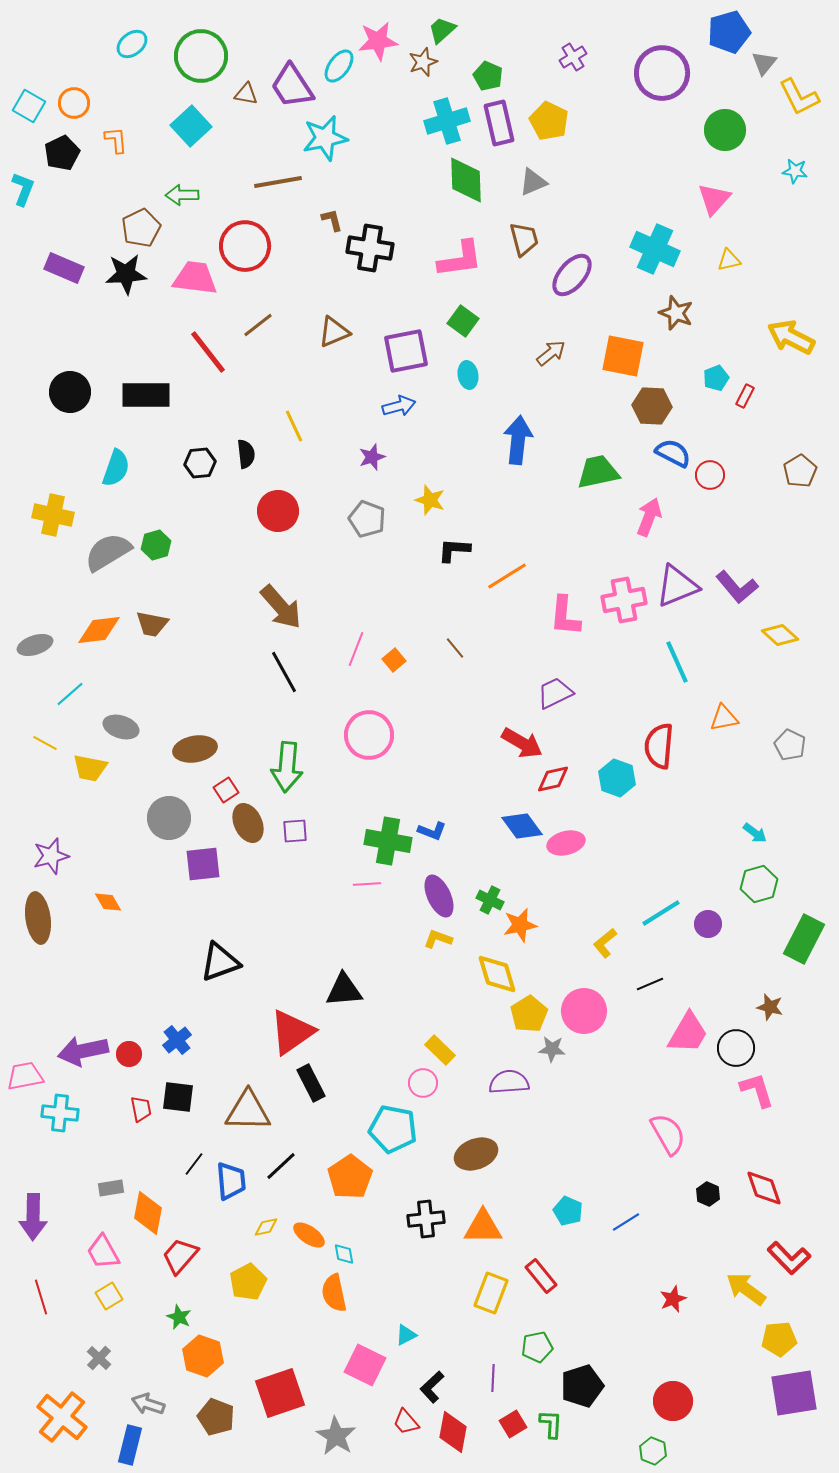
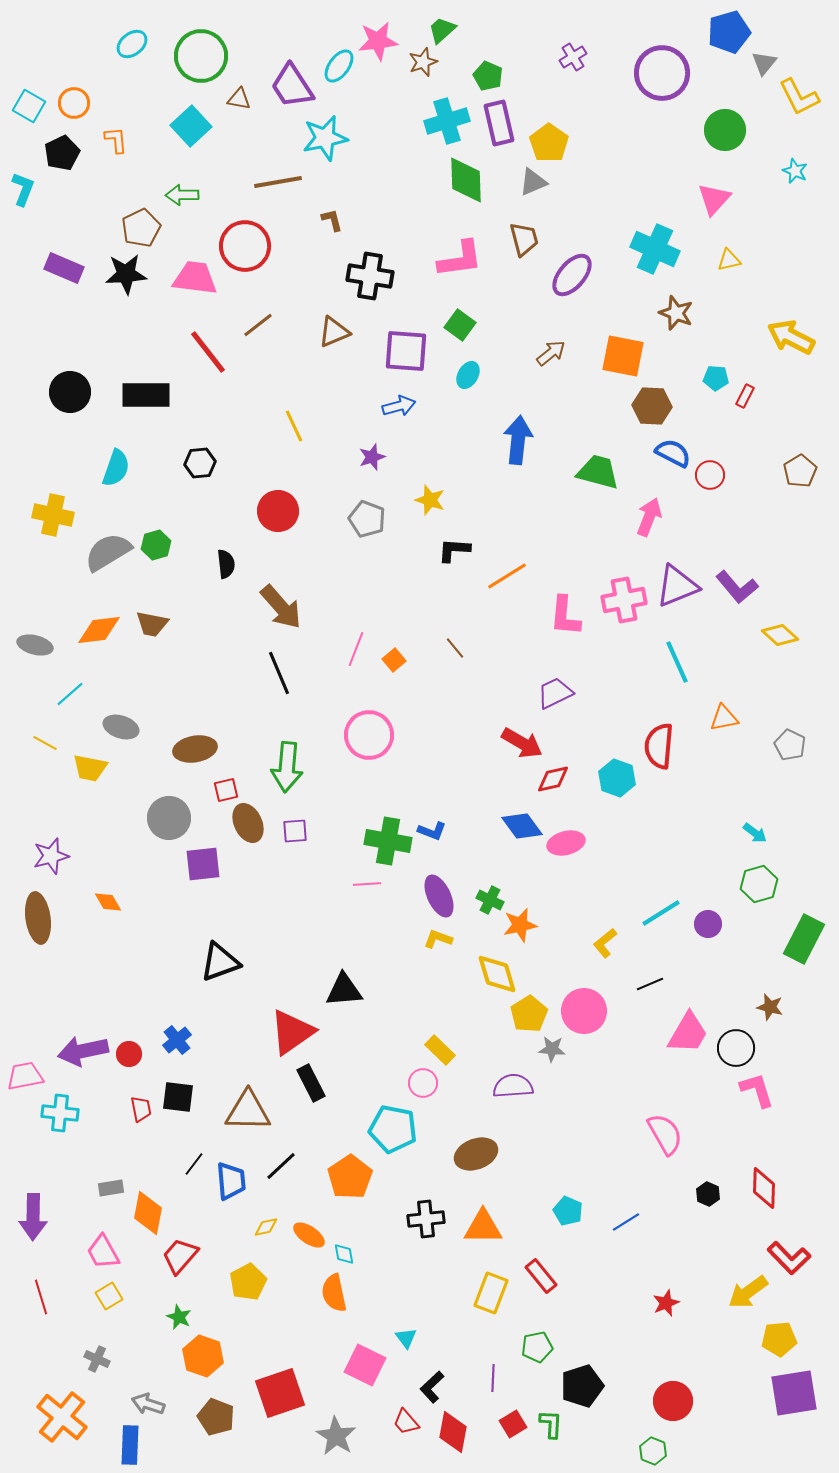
brown triangle at (246, 94): moved 7 px left, 5 px down
yellow pentagon at (549, 121): moved 22 px down; rotated 9 degrees clockwise
cyan star at (795, 171): rotated 15 degrees clockwise
black cross at (370, 248): moved 28 px down
green square at (463, 321): moved 3 px left, 4 px down
purple square at (406, 351): rotated 15 degrees clockwise
cyan ellipse at (468, 375): rotated 40 degrees clockwise
cyan pentagon at (716, 378): rotated 25 degrees clockwise
black semicircle at (246, 454): moved 20 px left, 110 px down
green trapezoid at (598, 472): rotated 27 degrees clockwise
gray ellipse at (35, 645): rotated 32 degrees clockwise
black line at (284, 672): moved 5 px left, 1 px down; rotated 6 degrees clockwise
red square at (226, 790): rotated 20 degrees clockwise
purple semicircle at (509, 1082): moved 4 px right, 4 px down
pink semicircle at (668, 1134): moved 3 px left
red diamond at (764, 1188): rotated 21 degrees clockwise
yellow arrow at (746, 1289): moved 2 px right, 3 px down; rotated 72 degrees counterclockwise
red star at (673, 1299): moved 7 px left, 4 px down
cyan triangle at (406, 1335): moved 3 px down; rotated 40 degrees counterclockwise
gray cross at (99, 1358): moved 2 px left, 1 px down; rotated 20 degrees counterclockwise
blue rectangle at (130, 1445): rotated 12 degrees counterclockwise
